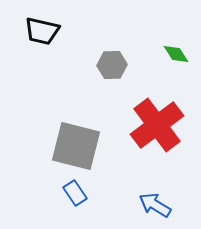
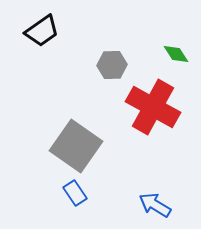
black trapezoid: rotated 48 degrees counterclockwise
red cross: moved 4 px left, 18 px up; rotated 24 degrees counterclockwise
gray square: rotated 21 degrees clockwise
